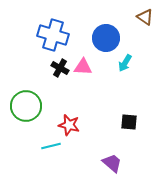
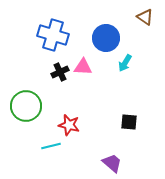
black cross: moved 4 px down; rotated 36 degrees clockwise
